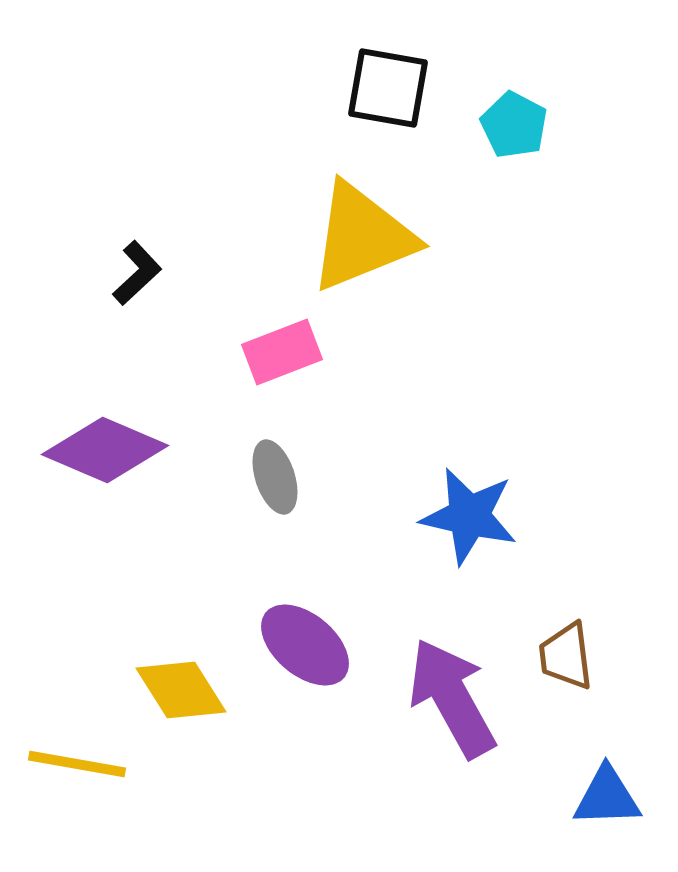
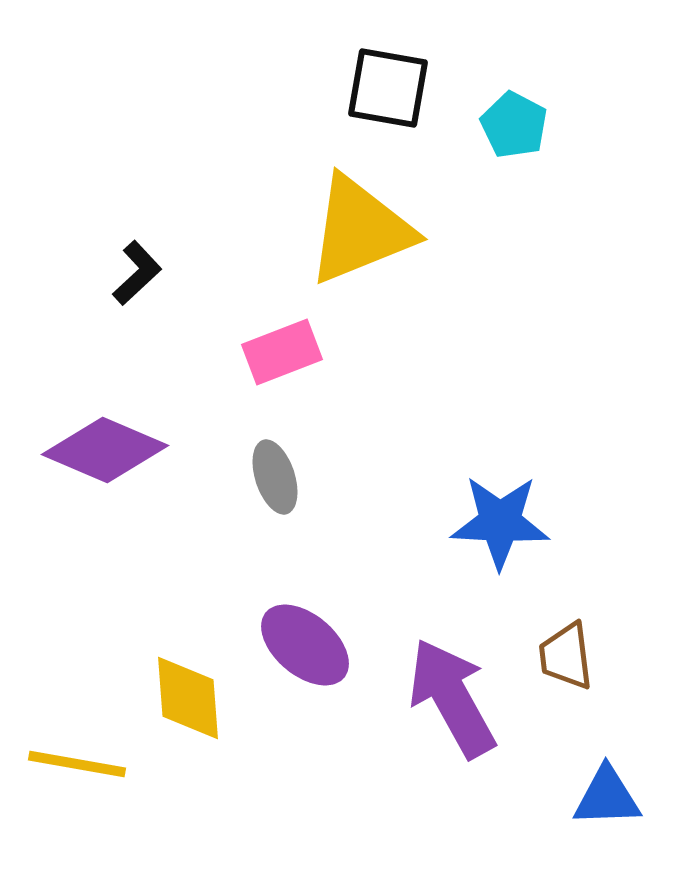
yellow triangle: moved 2 px left, 7 px up
blue star: moved 31 px right, 6 px down; rotated 10 degrees counterclockwise
yellow diamond: moved 7 px right, 8 px down; rotated 28 degrees clockwise
